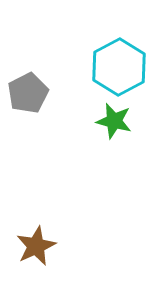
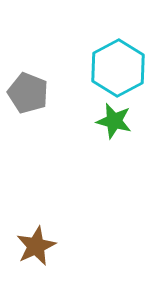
cyan hexagon: moved 1 px left, 1 px down
gray pentagon: rotated 24 degrees counterclockwise
